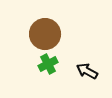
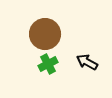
black arrow: moved 9 px up
